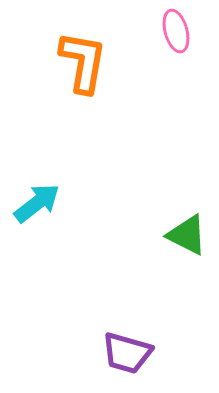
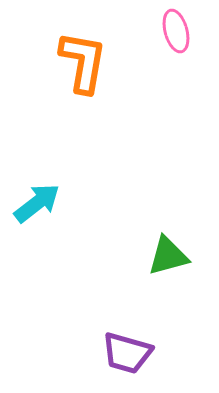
green triangle: moved 19 px left, 21 px down; rotated 42 degrees counterclockwise
